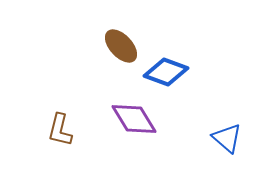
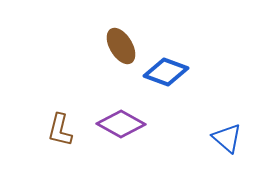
brown ellipse: rotated 12 degrees clockwise
purple diamond: moved 13 px left, 5 px down; rotated 30 degrees counterclockwise
